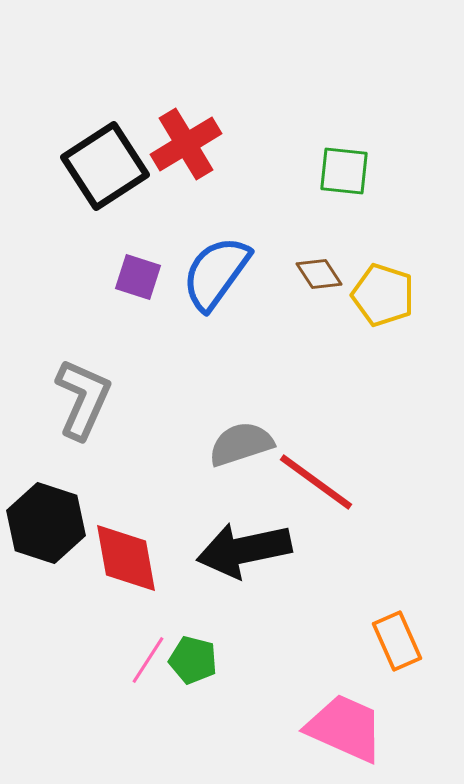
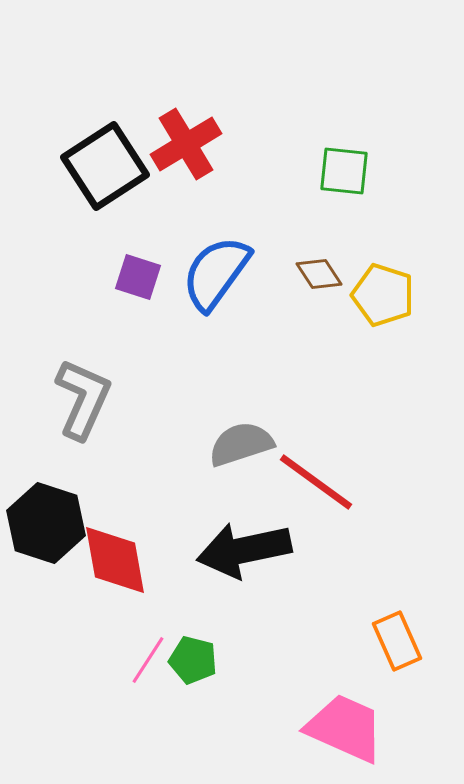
red diamond: moved 11 px left, 2 px down
